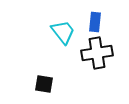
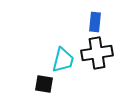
cyan trapezoid: moved 28 px down; rotated 52 degrees clockwise
